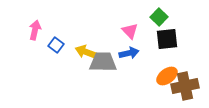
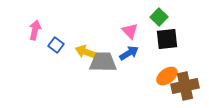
blue arrow: rotated 18 degrees counterclockwise
